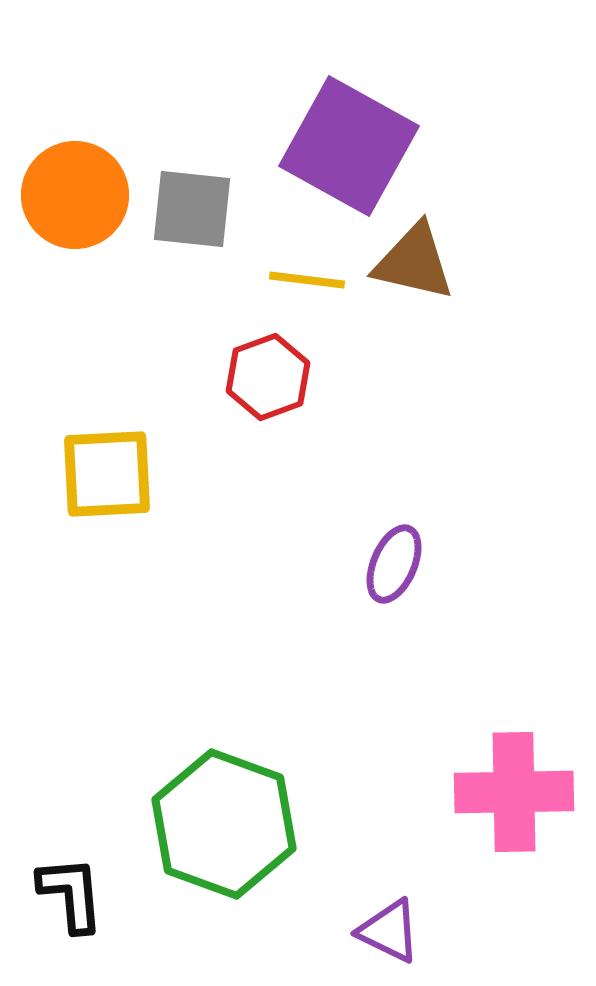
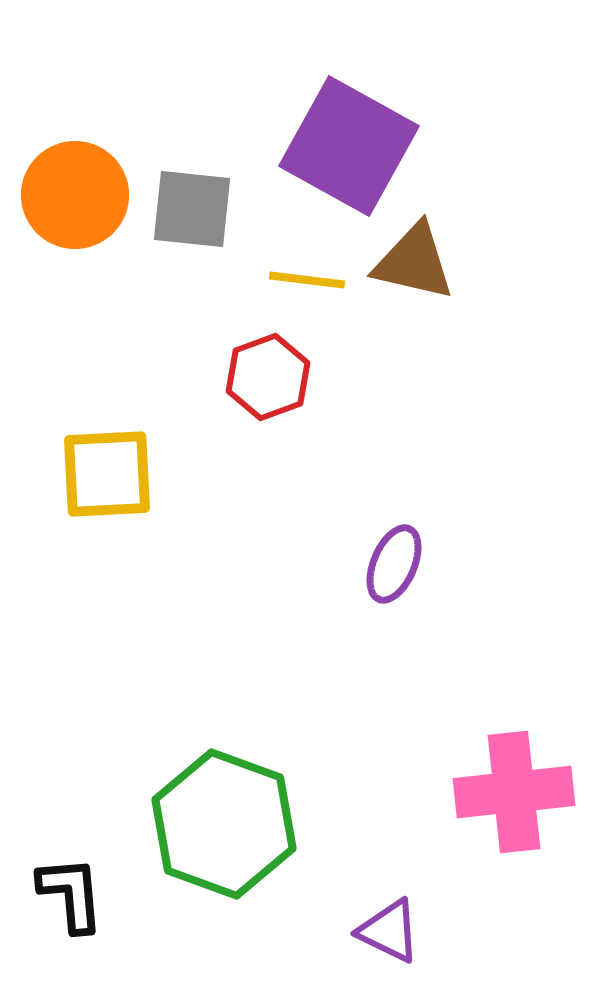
pink cross: rotated 5 degrees counterclockwise
